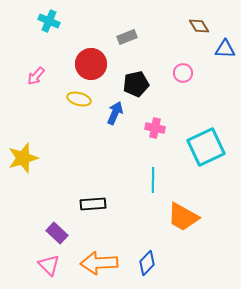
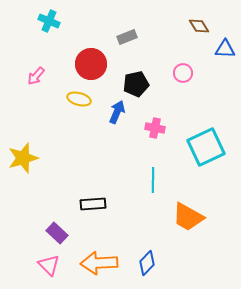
blue arrow: moved 2 px right, 1 px up
orange trapezoid: moved 5 px right
